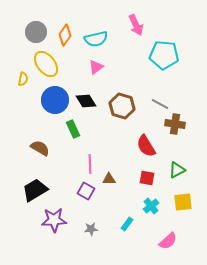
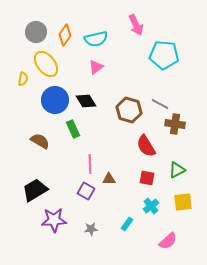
brown hexagon: moved 7 px right, 4 px down
brown semicircle: moved 7 px up
